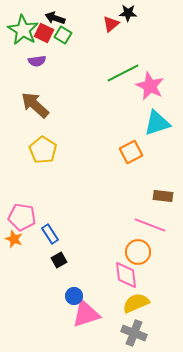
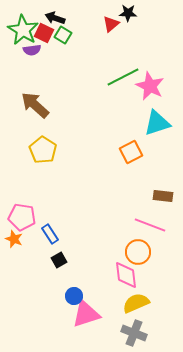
purple semicircle: moved 5 px left, 11 px up
green line: moved 4 px down
